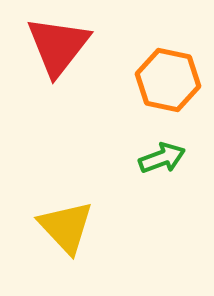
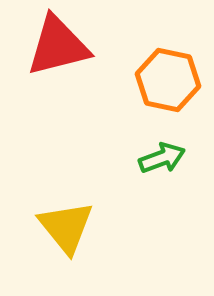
red triangle: rotated 38 degrees clockwise
yellow triangle: rotated 4 degrees clockwise
